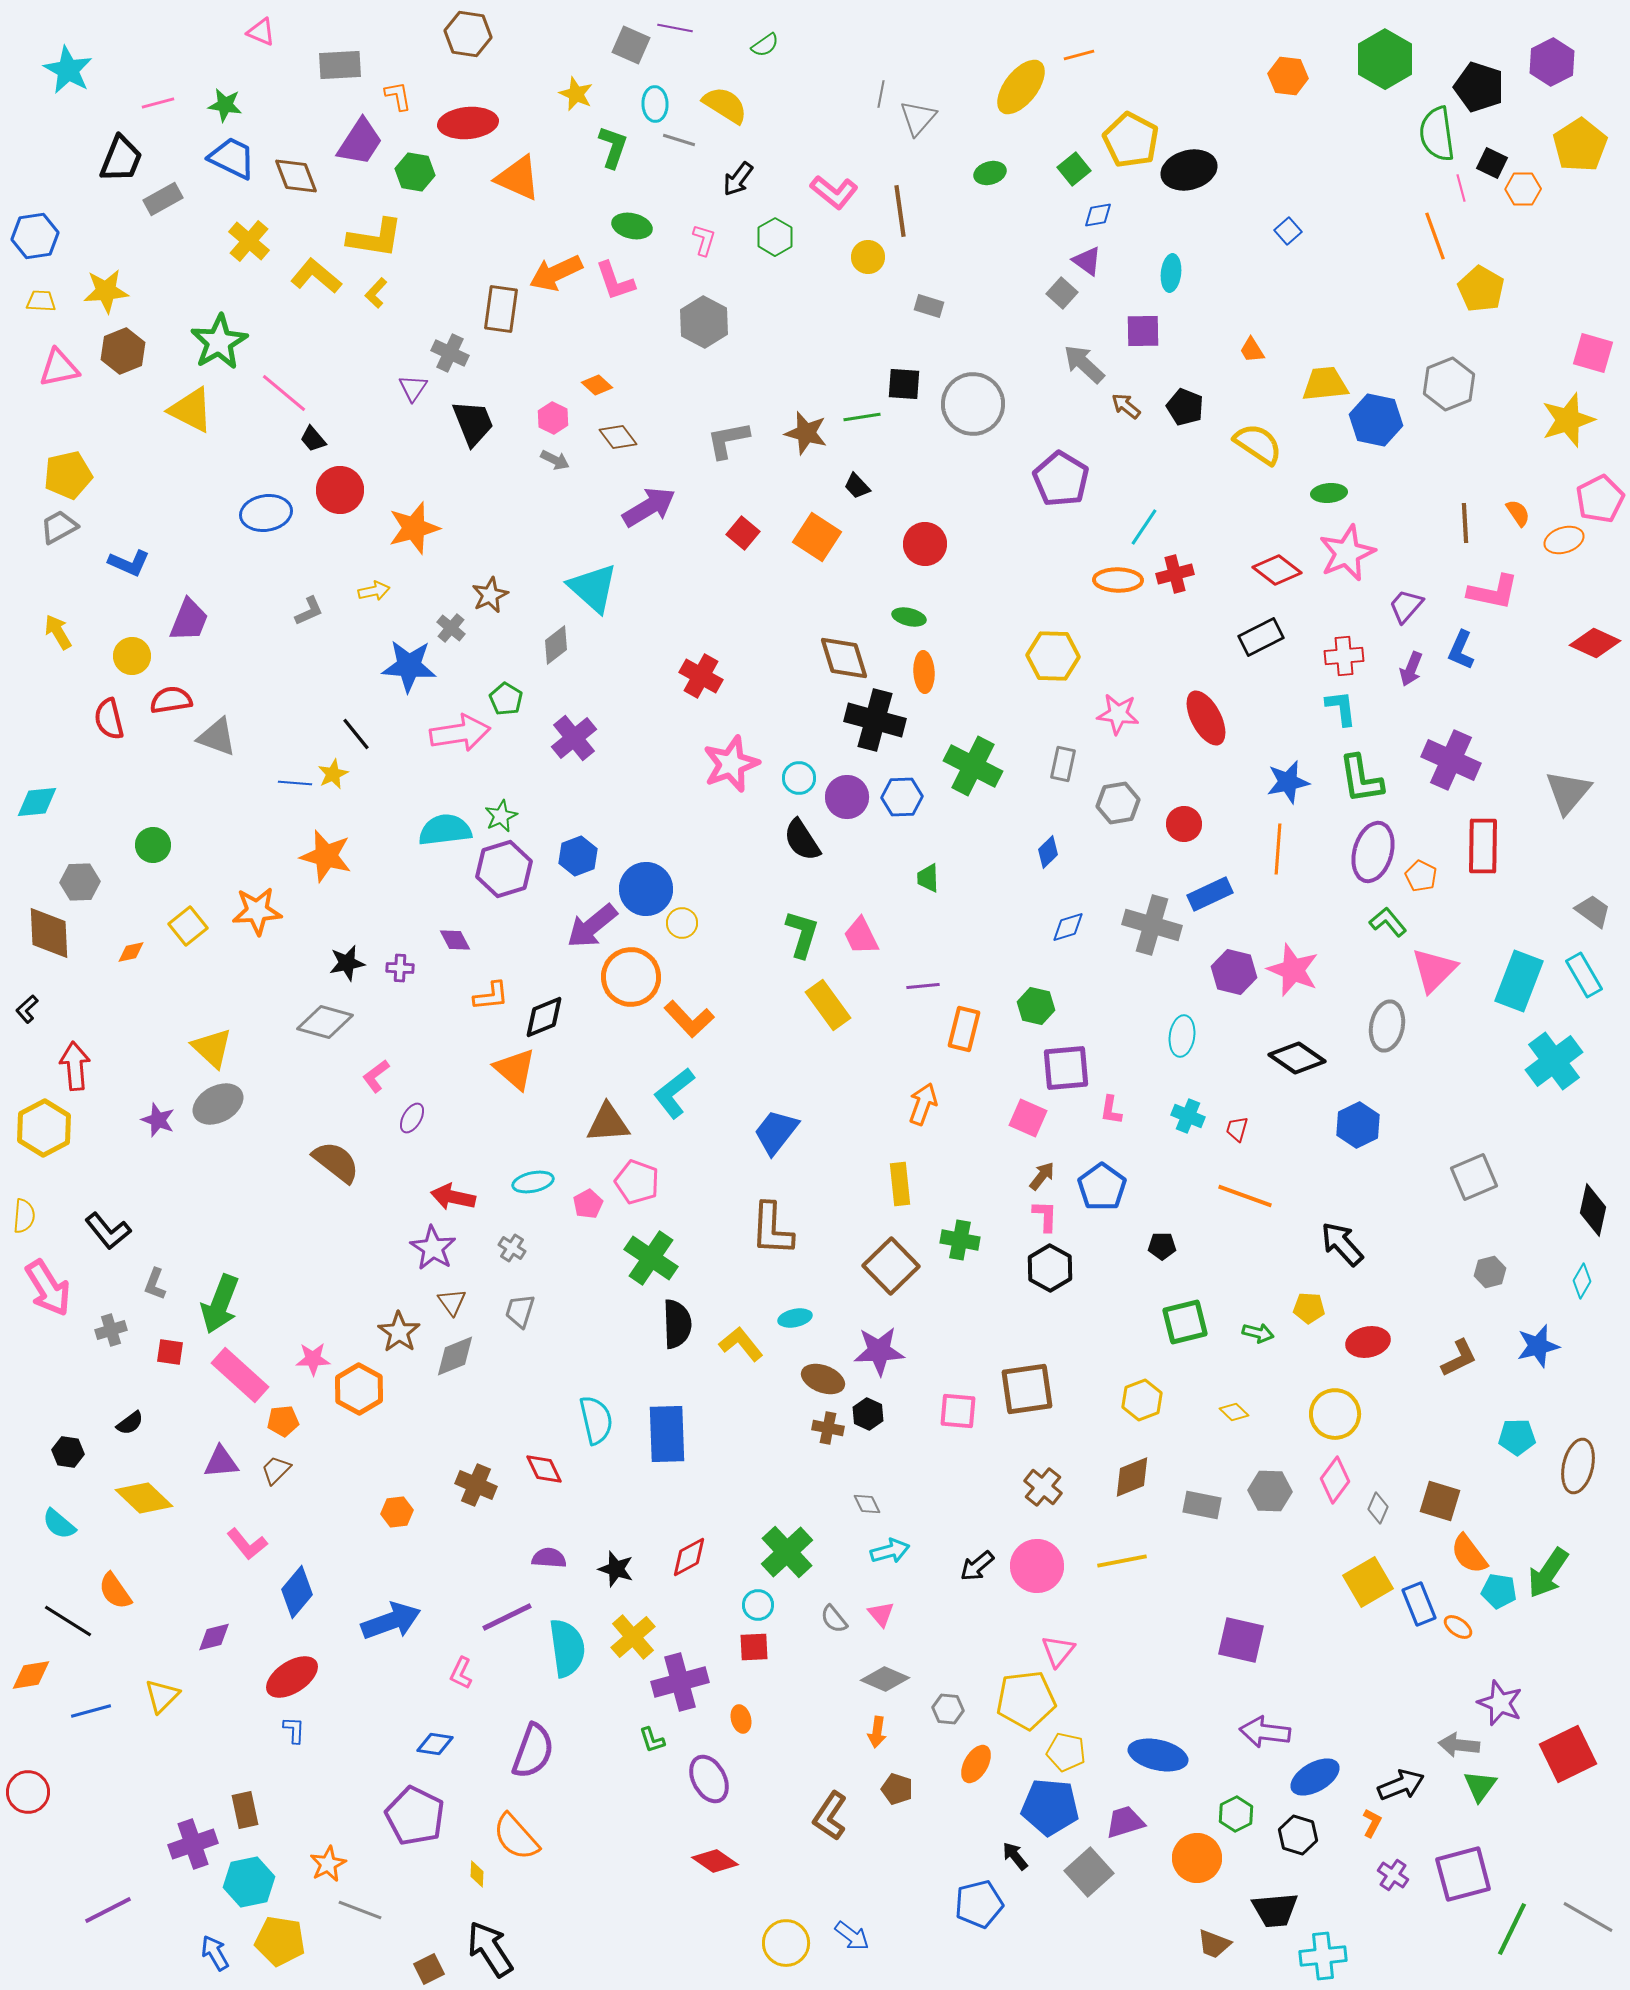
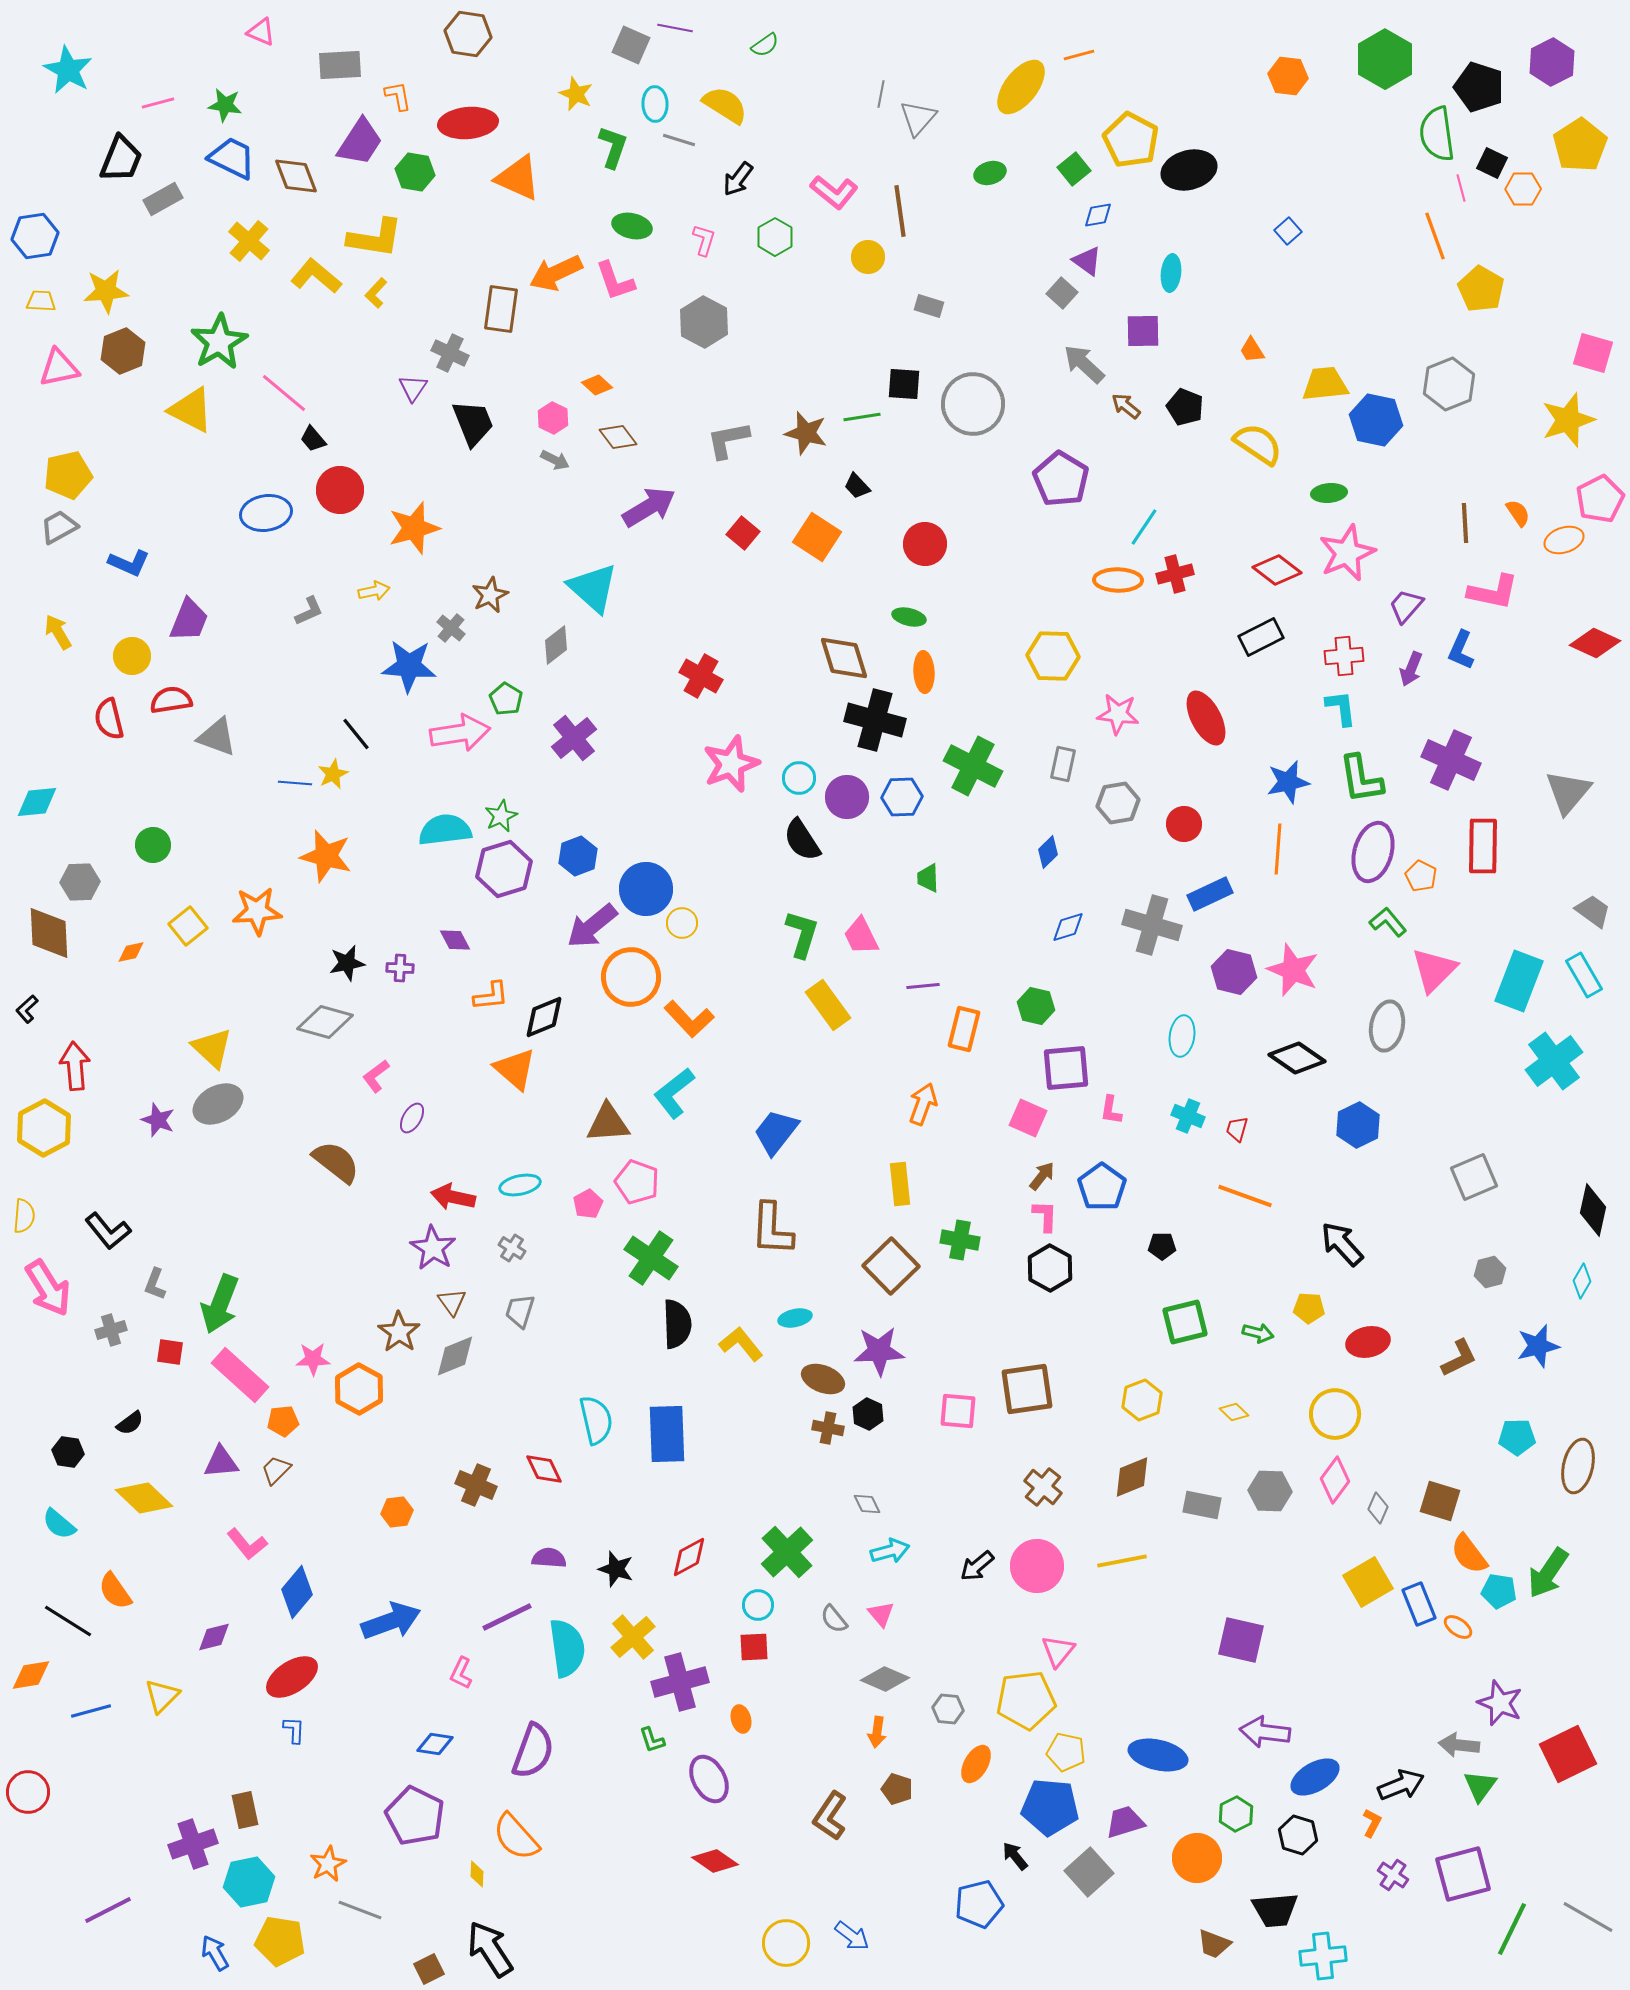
cyan ellipse at (533, 1182): moved 13 px left, 3 px down
